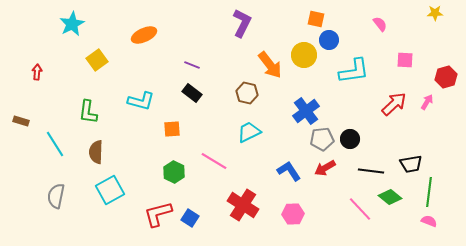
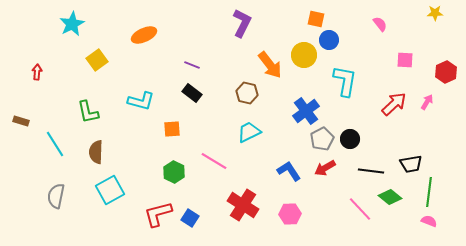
cyan L-shape at (354, 71): moved 9 px left, 10 px down; rotated 72 degrees counterclockwise
red hexagon at (446, 77): moved 5 px up; rotated 10 degrees counterclockwise
green L-shape at (88, 112): rotated 20 degrees counterclockwise
gray pentagon at (322, 139): rotated 20 degrees counterclockwise
pink hexagon at (293, 214): moved 3 px left
